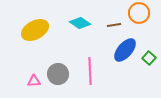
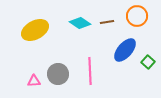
orange circle: moved 2 px left, 3 px down
brown line: moved 7 px left, 3 px up
green square: moved 1 px left, 4 px down
